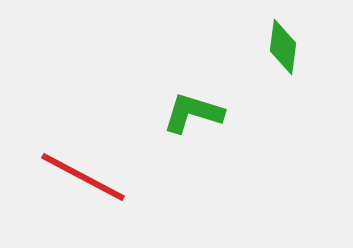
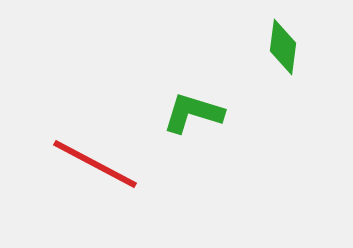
red line: moved 12 px right, 13 px up
